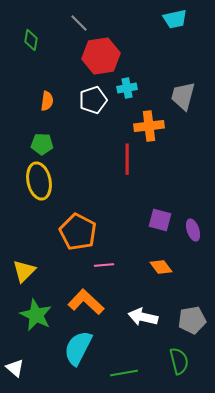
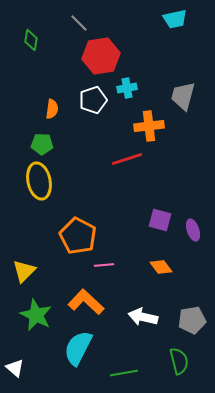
orange semicircle: moved 5 px right, 8 px down
red line: rotated 72 degrees clockwise
orange pentagon: moved 4 px down
